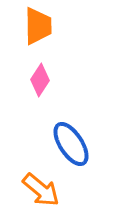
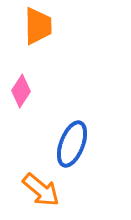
pink diamond: moved 19 px left, 11 px down
blue ellipse: moved 1 px right; rotated 54 degrees clockwise
